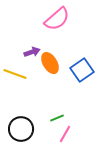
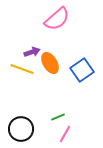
yellow line: moved 7 px right, 5 px up
green line: moved 1 px right, 1 px up
